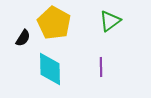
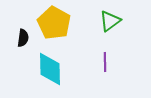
black semicircle: rotated 24 degrees counterclockwise
purple line: moved 4 px right, 5 px up
